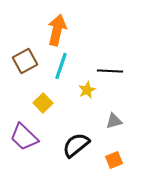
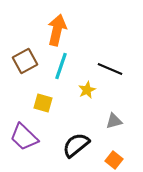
black line: moved 2 px up; rotated 20 degrees clockwise
yellow square: rotated 30 degrees counterclockwise
orange square: rotated 30 degrees counterclockwise
